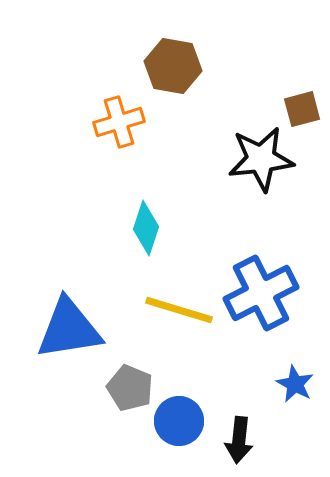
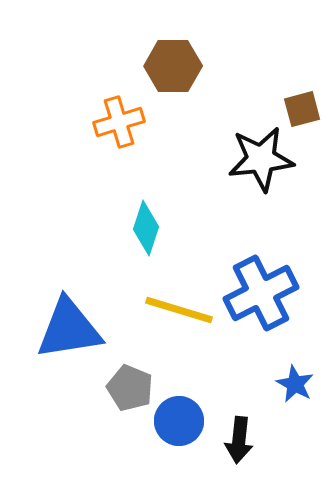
brown hexagon: rotated 10 degrees counterclockwise
